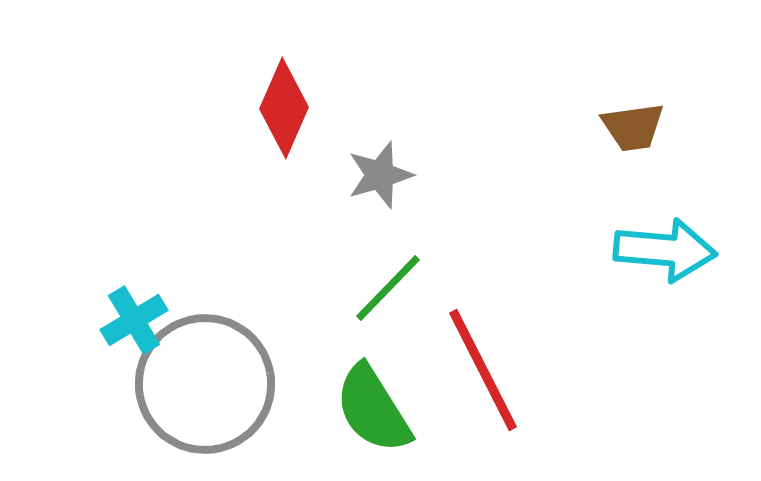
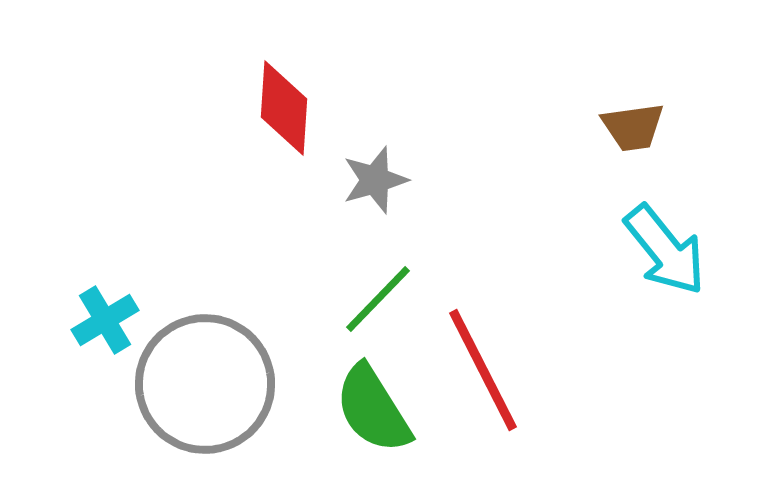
red diamond: rotated 20 degrees counterclockwise
gray star: moved 5 px left, 5 px down
cyan arrow: rotated 46 degrees clockwise
green line: moved 10 px left, 11 px down
cyan cross: moved 29 px left
